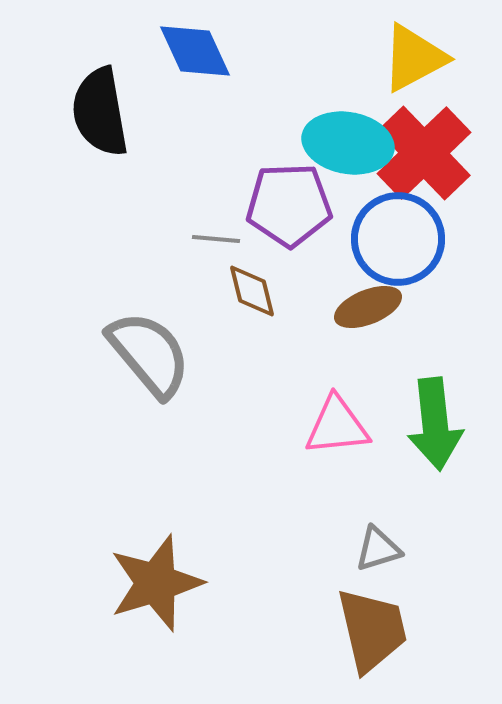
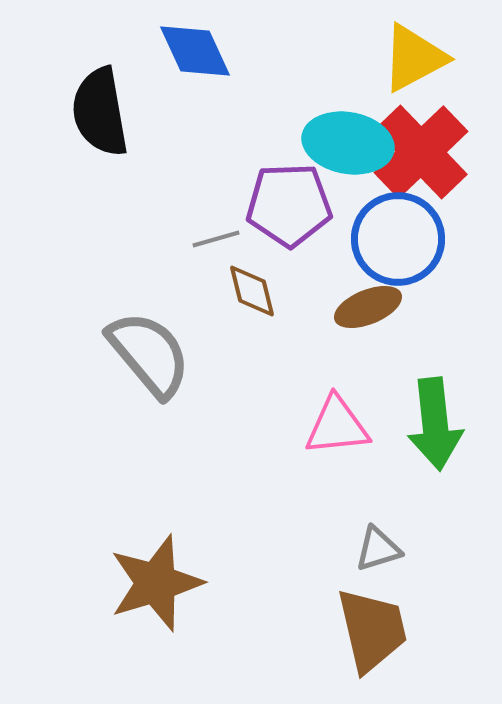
red cross: moved 3 px left, 1 px up
gray line: rotated 21 degrees counterclockwise
